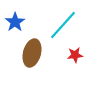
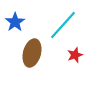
red star: rotated 14 degrees counterclockwise
